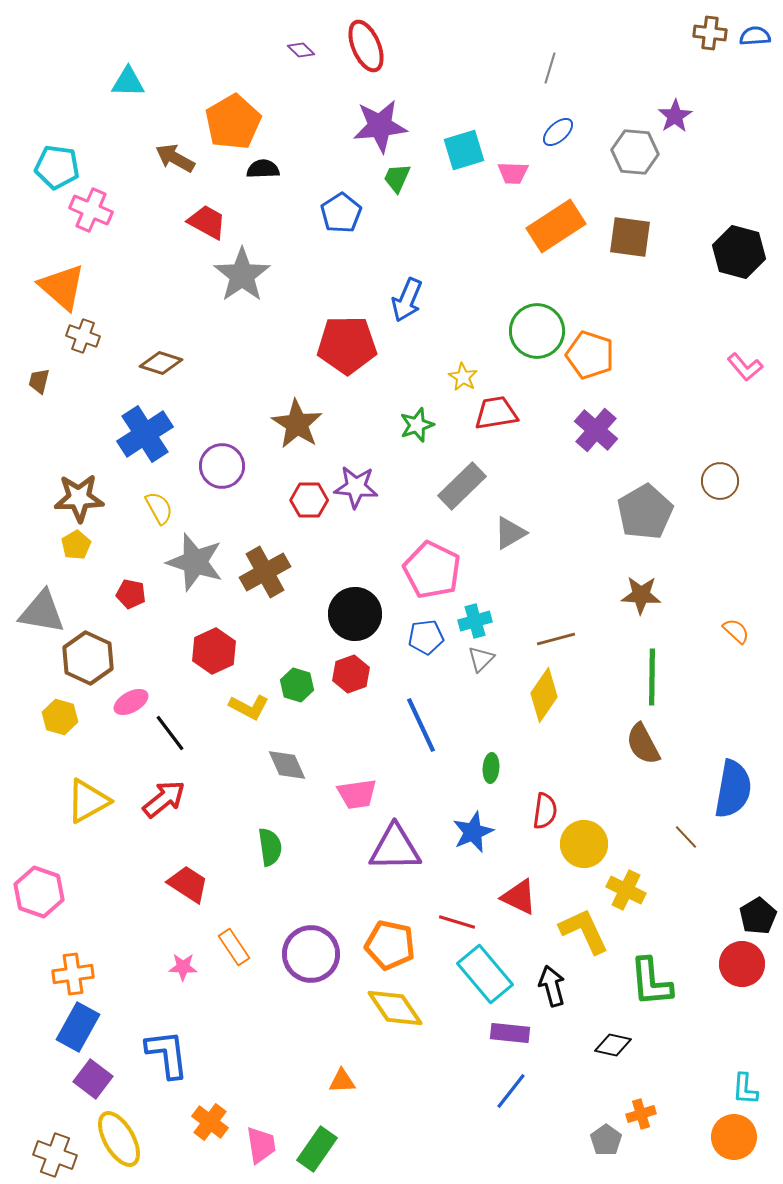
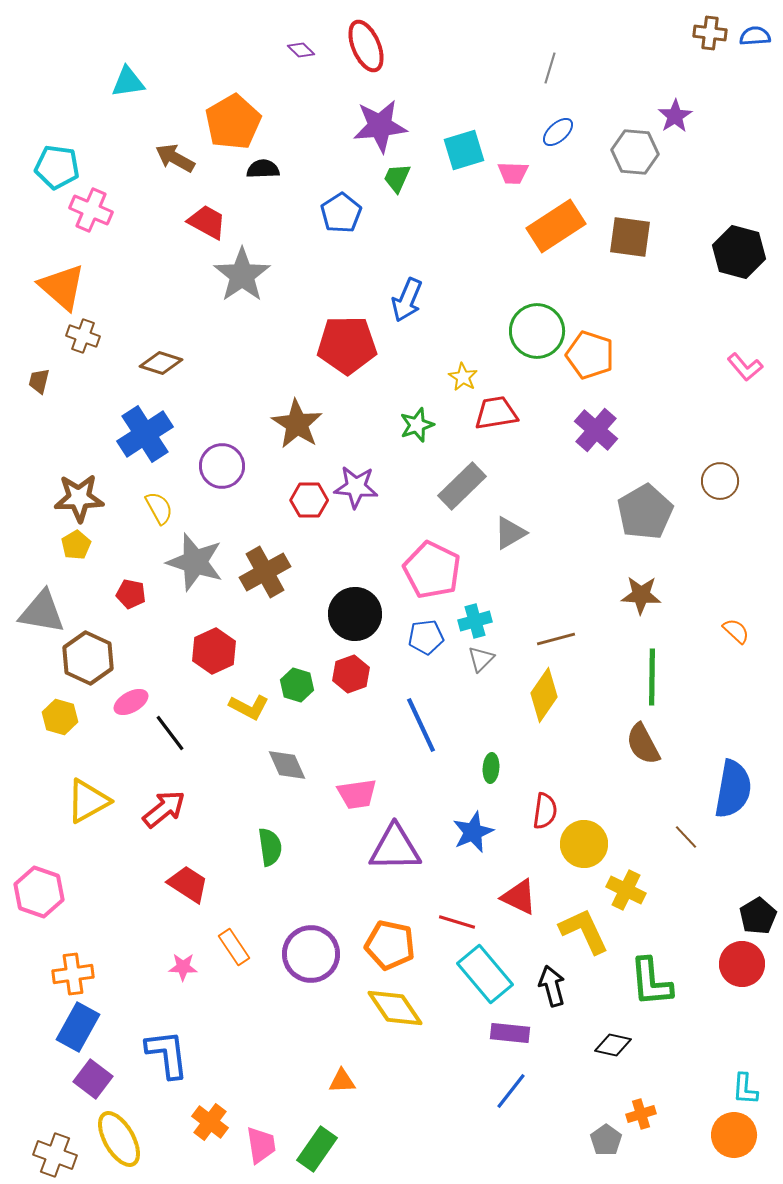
cyan triangle at (128, 82): rotated 9 degrees counterclockwise
red arrow at (164, 799): moved 10 px down
orange circle at (734, 1137): moved 2 px up
